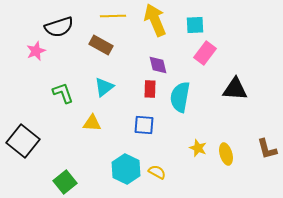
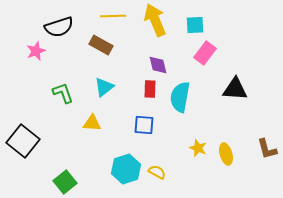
cyan hexagon: rotated 16 degrees clockwise
